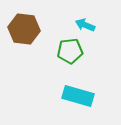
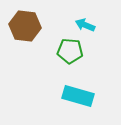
brown hexagon: moved 1 px right, 3 px up
green pentagon: rotated 10 degrees clockwise
